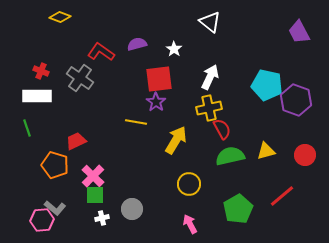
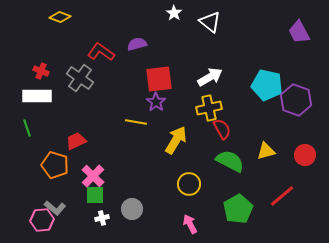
white star: moved 36 px up
white arrow: rotated 35 degrees clockwise
green semicircle: moved 5 px down; rotated 40 degrees clockwise
